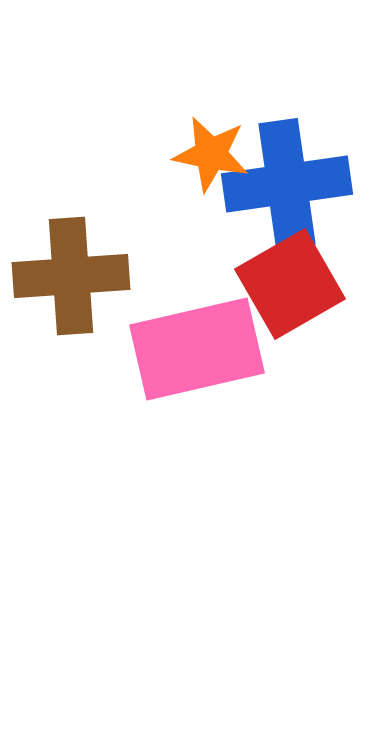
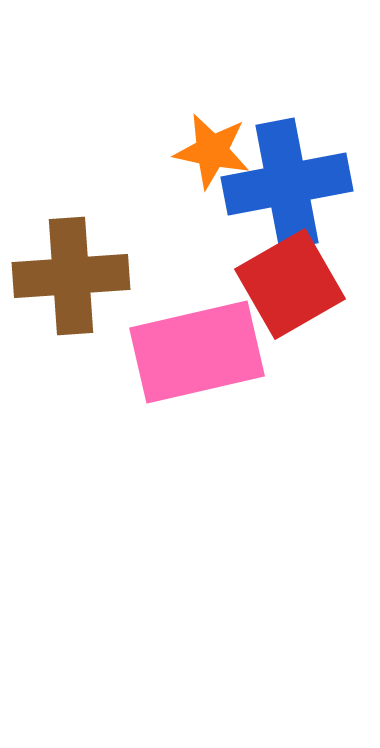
orange star: moved 1 px right, 3 px up
blue cross: rotated 3 degrees counterclockwise
pink rectangle: moved 3 px down
